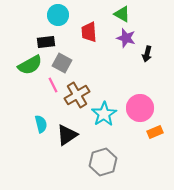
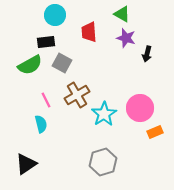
cyan circle: moved 3 px left
pink line: moved 7 px left, 15 px down
black triangle: moved 41 px left, 29 px down
